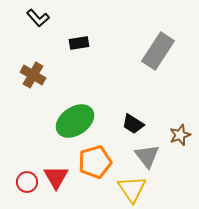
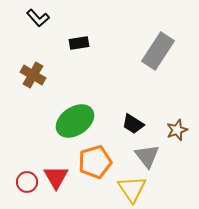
brown star: moved 3 px left, 5 px up
